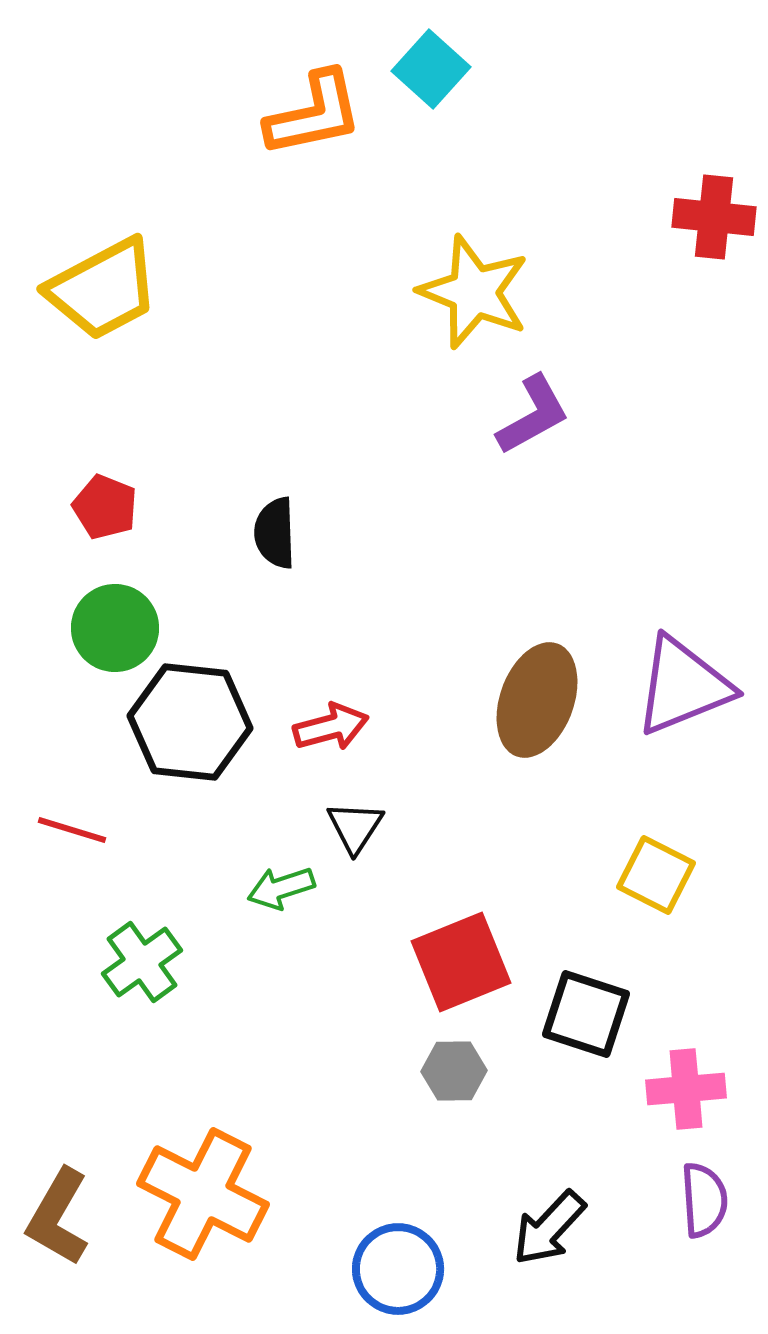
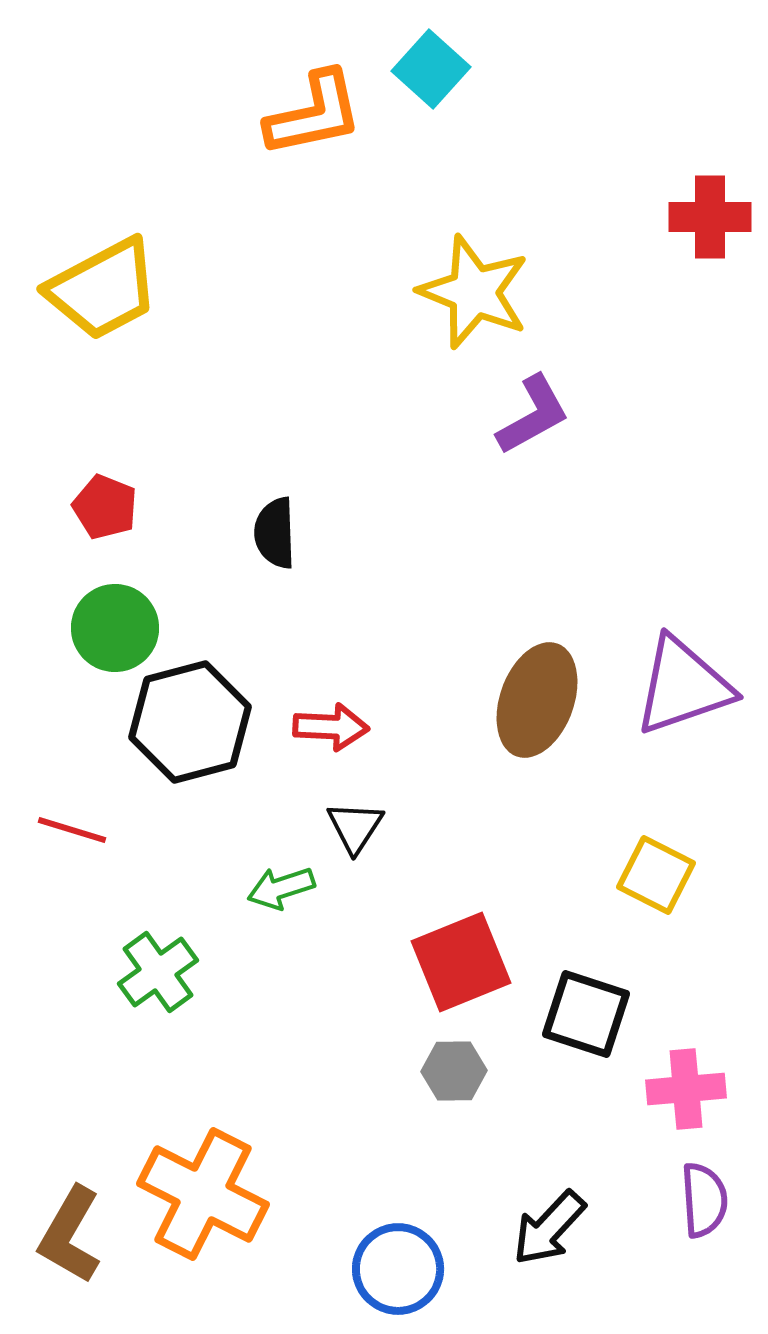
red cross: moved 4 px left; rotated 6 degrees counterclockwise
purple triangle: rotated 3 degrees clockwise
black hexagon: rotated 21 degrees counterclockwise
red arrow: rotated 18 degrees clockwise
green cross: moved 16 px right, 10 px down
brown L-shape: moved 12 px right, 18 px down
